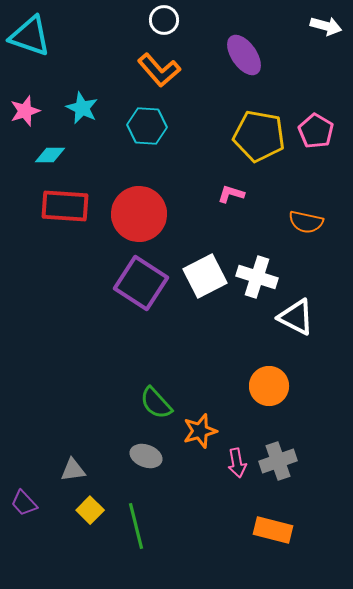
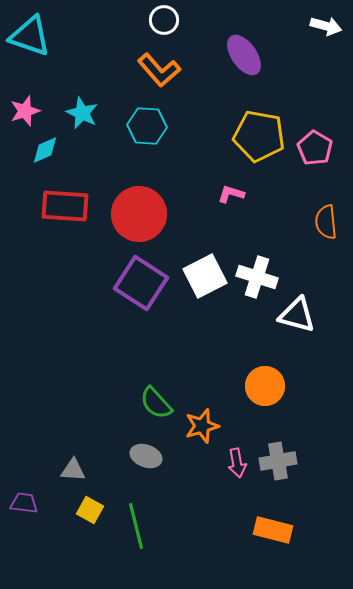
cyan star: moved 5 px down
pink pentagon: moved 1 px left, 17 px down
cyan diamond: moved 5 px left, 5 px up; rotated 24 degrees counterclockwise
orange semicircle: moved 20 px right; rotated 72 degrees clockwise
white triangle: moved 1 px right, 2 px up; rotated 12 degrees counterclockwise
orange circle: moved 4 px left
orange star: moved 2 px right, 5 px up
gray cross: rotated 9 degrees clockwise
gray triangle: rotated 12 degrees clockwise
purple trapezoid: rotated 140 degrees clockwise
yellow square: rotated 16 degrees counterclockwise
